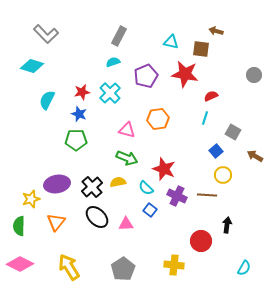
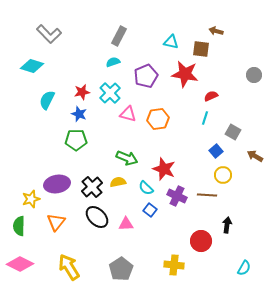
gray L-shape at (46, 34): moved 3 px right
pink triangle at (127, 130): moved 1 px right, 16 px up
gray pentagon at (123, 269): moved 2 px left
